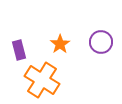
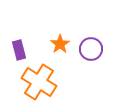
purple circle: moved 10 px left, 7 px down
orange cross: moved 3 px left, 2 px down
